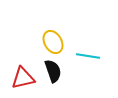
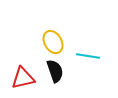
black semicircle: moved 2 px right
